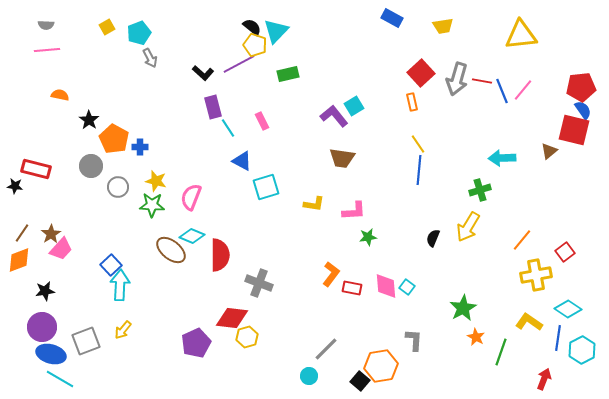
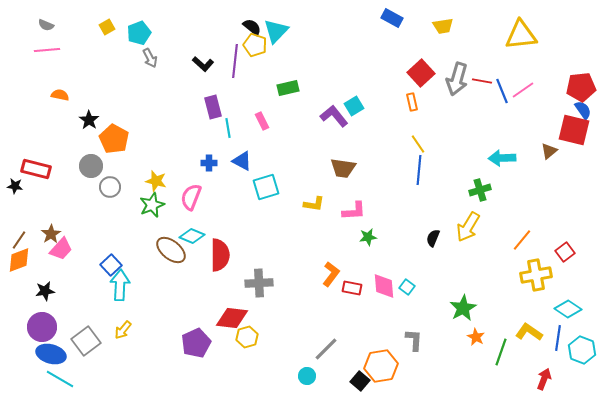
gray semicircle at (46, 25): rotated 21 degrees clockwise
purple line at (239, 64): moved 4 px left, 3 px up; rotated 56 degrees counterclockwise
black L-shape at (203, 73): moved 9 px up
green rectangle at (288, 74): moved 14 px down
pink line at (523, 90): rotated 15 degrees clockwise
cyan line at (228, 128): rotated 24 degrees clockwise
blue cross at (140, 147): moved 69 px right, 16 px down
brown trapezoid at (342, 158): moved 1 px right, 10 px down
gray circle at (118, 187): moved 8 px left
green star at (152, 205): rotated 25 degrees counterclockwise
brown line at (22, 233): moved 3 px left, 7 px down
gray cross at (259, 283): rotated 24 degrees counterclockwise
pink diamond at (386, 286): moved 2 px left
yellow L-shape at (529, 322): moved 10 px down
gray square at (86, 341): rotated 16 degrees counterclockwise
cyan hexagon at (582, 350): rotated 12 degrees counterclockwise
cyan circle at (309, 376): moved 2 px left
